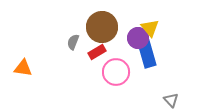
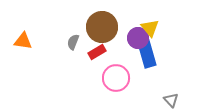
orange triangle: moved 27 px up
pink circle: moved 6 px down
